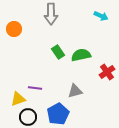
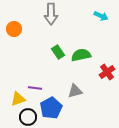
blue pentagon: moved 7 px left, 6 px up
